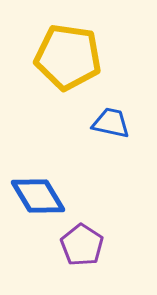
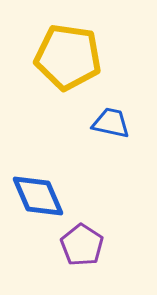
blue diamond: rotated 8 degrees clockwise
